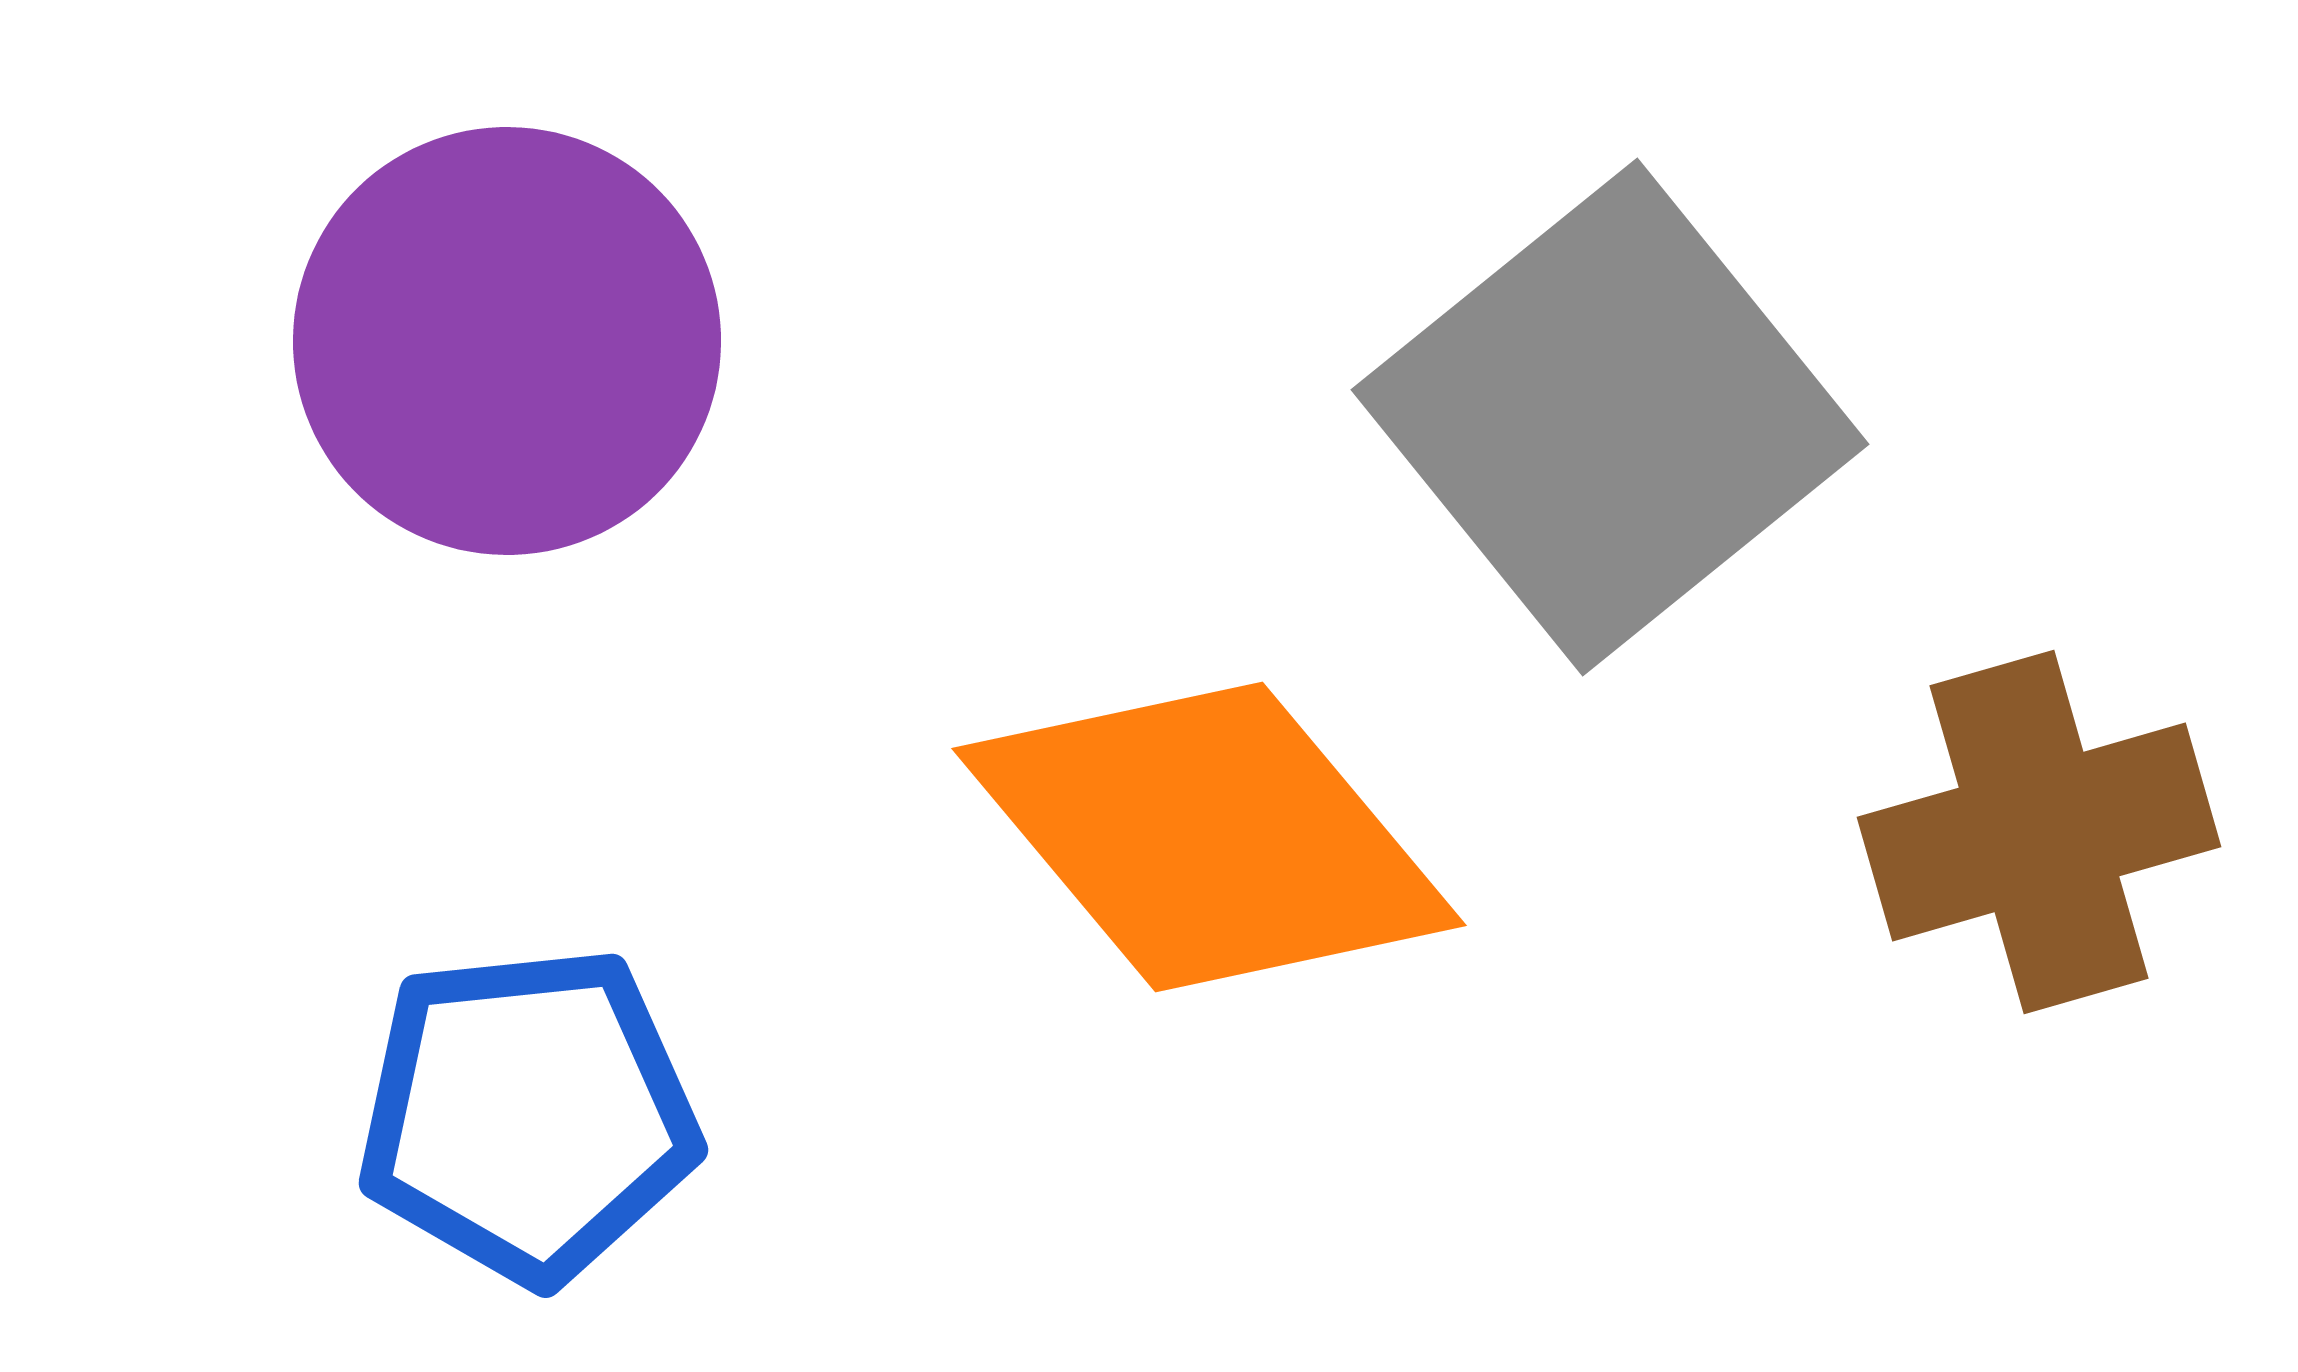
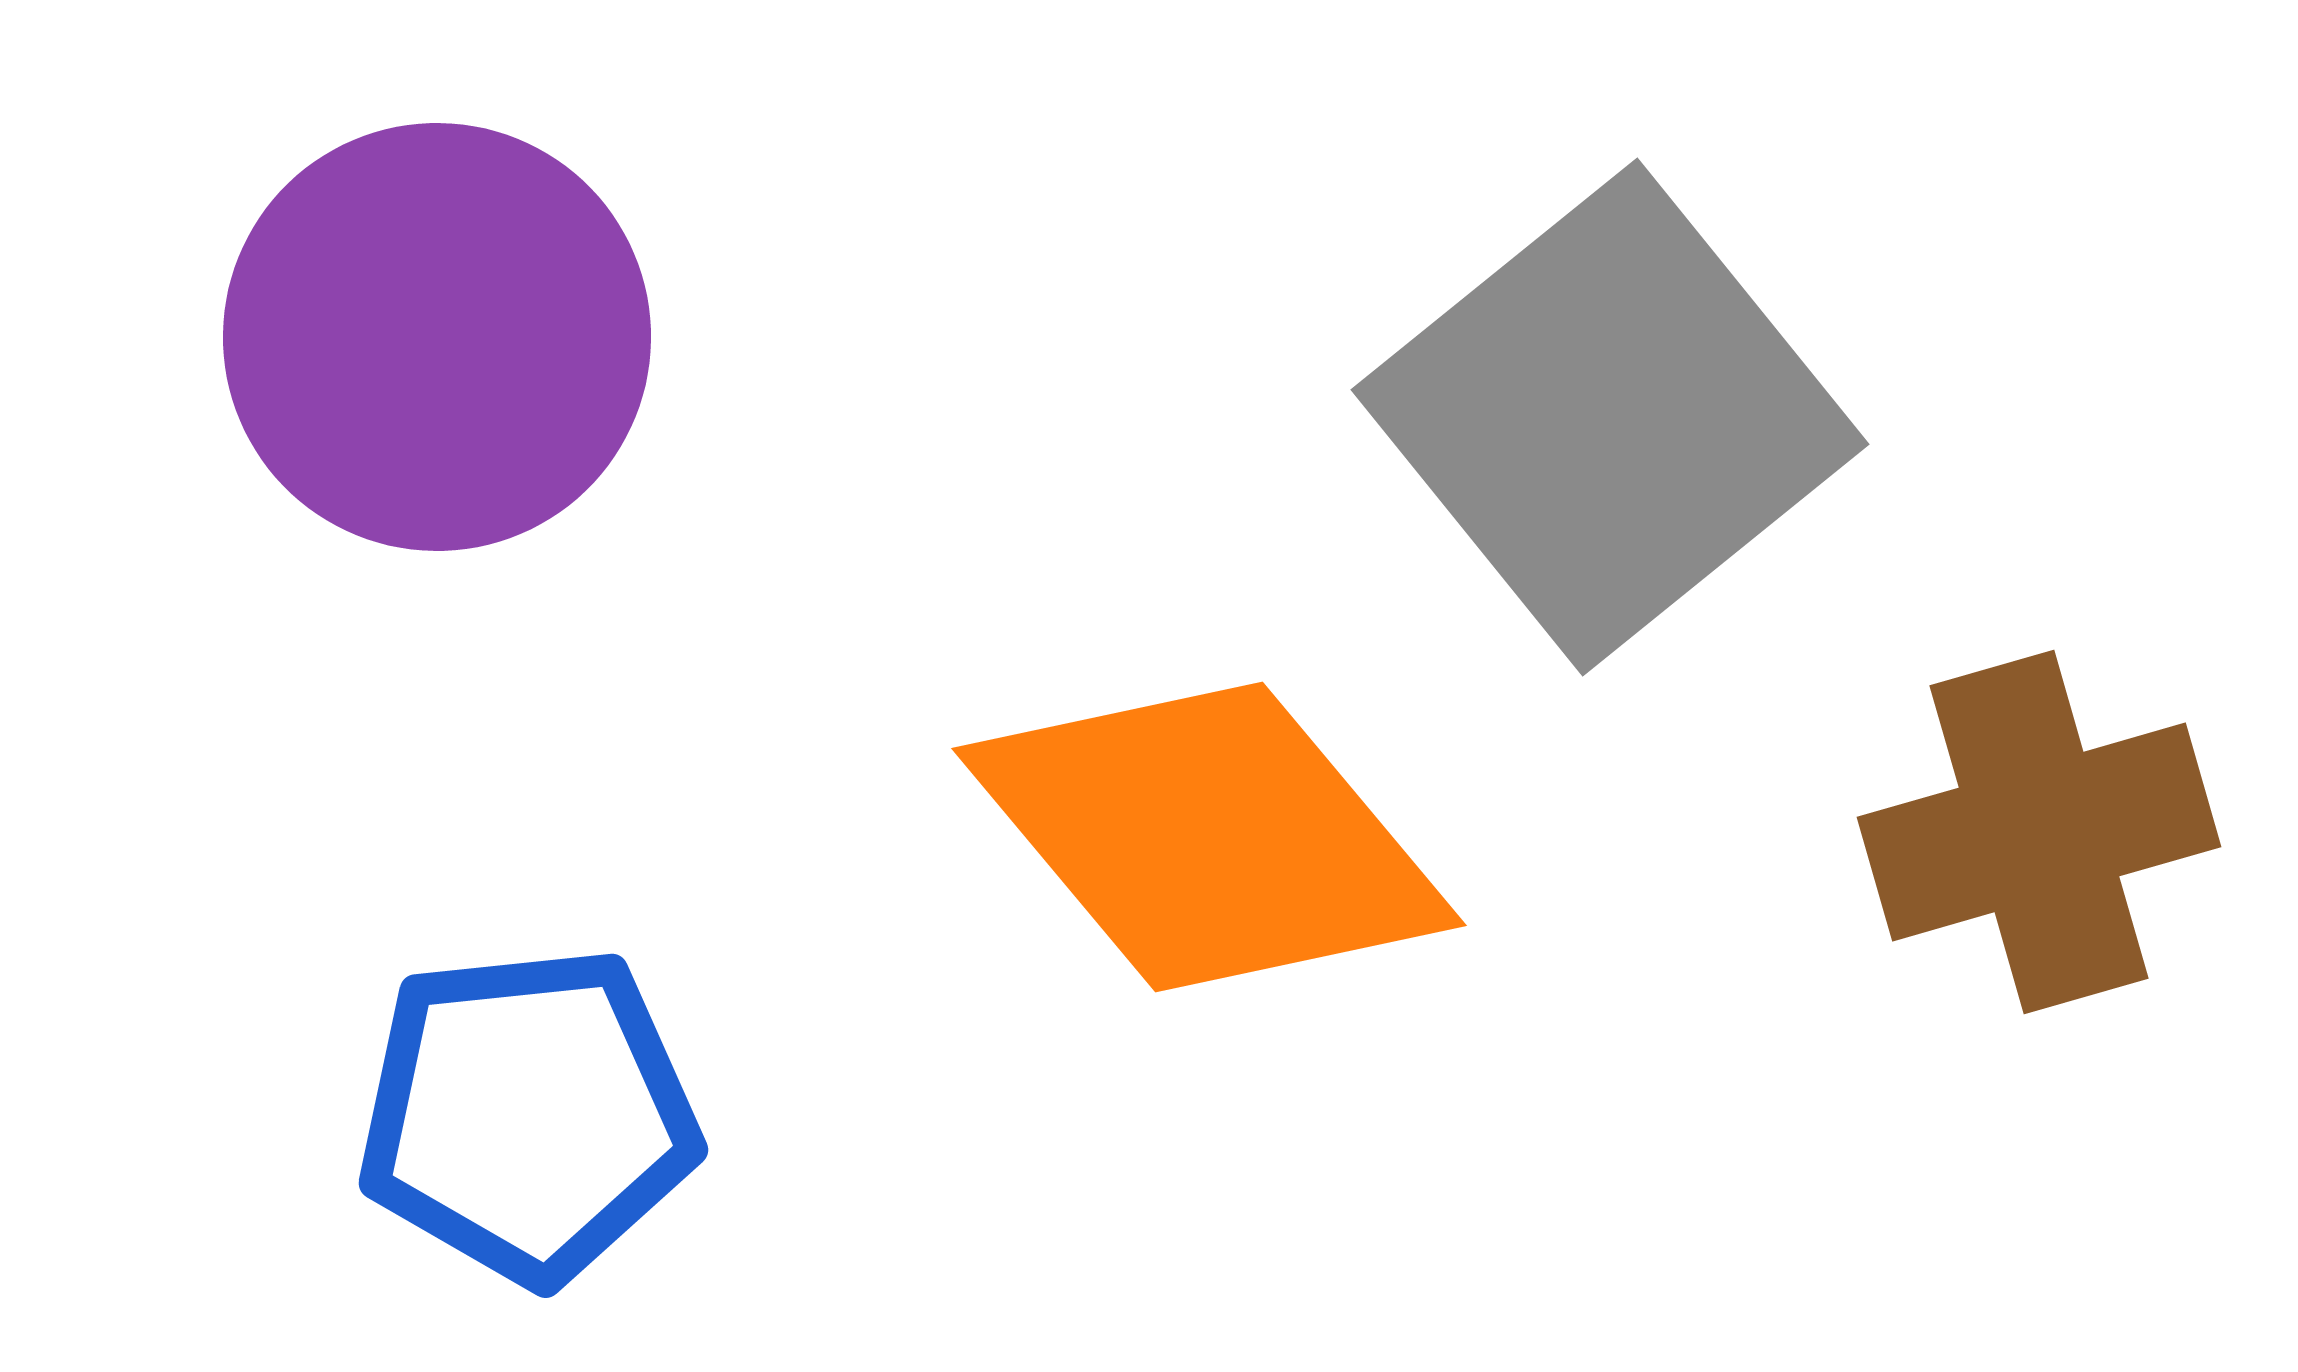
purple circle: moved 70 px left, 4 px up
